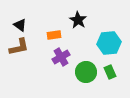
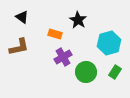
black triangle: moved 2 px right, 8 px up
orange rectangle: moved 1 px right, 1 px up; rotated 24 degrees clockwise
cyan hexagon: rotated 10 degrees counterclockwise
purple cross: moved 2 px right
green rectangle: moved 5 px right; rotated 56 degrees clockwise
